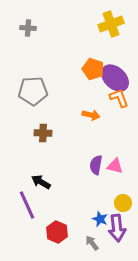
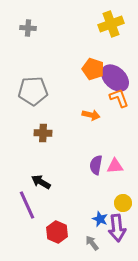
pink triangle: rotated 18 degrees counterclockwise
